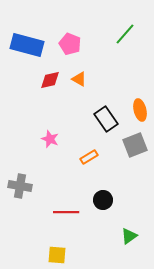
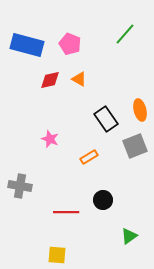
gray square: moved 1 px down
